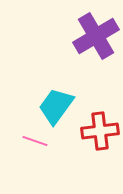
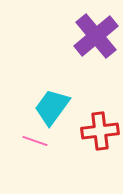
purple cross: rotated 9 degrees counterclockwise
cyan trapezoid: moved 4 px left, 1 px down
